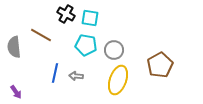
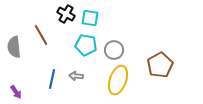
brown line: rotated 30 degrees clockwise
blue line: moved 3 px left, 6 px down
